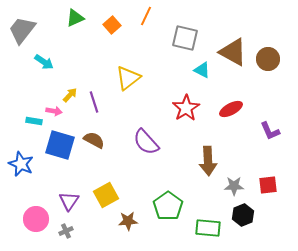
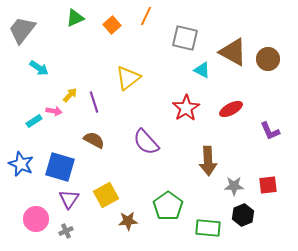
cyan arrow: moved 5 px left, 6 px down
cyan rectangle: rotated 42 degrees counterclockwise
blue square: moved 22 px down
purple triangle: moved 2 px up
